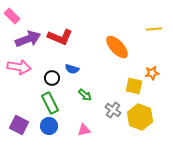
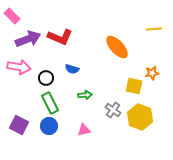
black circle: moved 6 px left
green arrow: rotated 48 degrees counterclockwise
